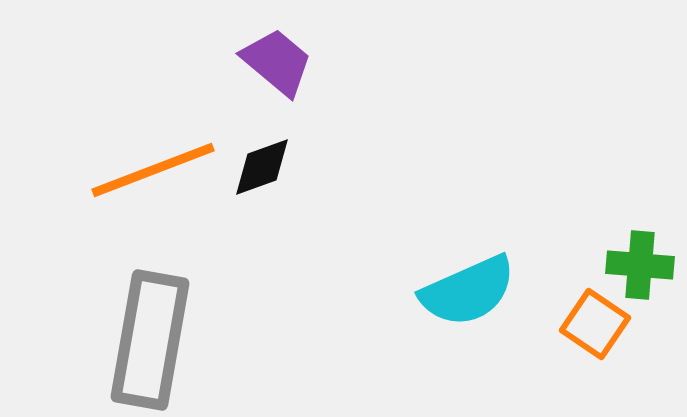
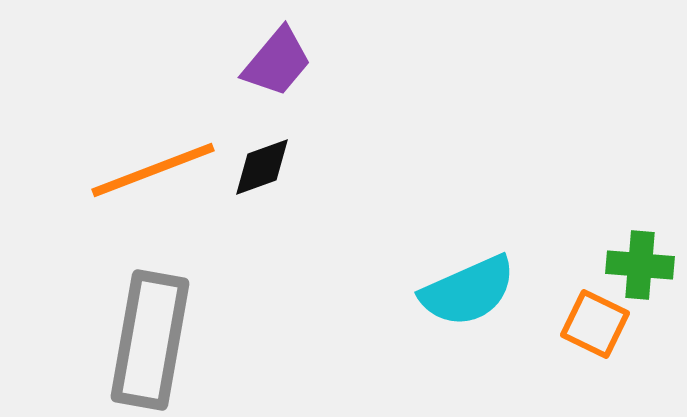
purple trapezoid: rotated 90 degrees clockwise
orange square: rotated 8 degrees counterclockwise
